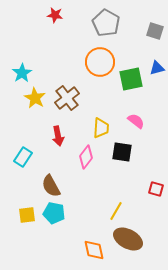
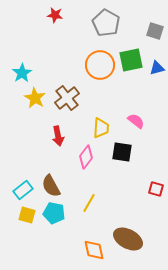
orange circle: moved 3 px down
green square: moved 19 px up
cyan rectangle: moved 33 px down; rotated 18 degrees clockwise
yellow line: moved 27 px left, 8 px up
yellow square: rotated 24 degrees clockwise
